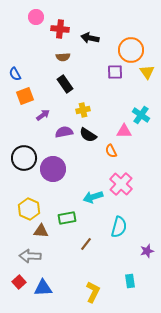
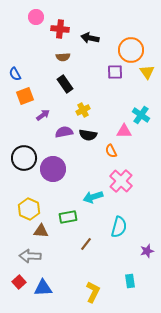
yellow cross: rotated 16 degrees counterclockwise
black semicircle: rotated 24 degrees counterclockwise
pink cross: moved 3 px up
green rectangle: moved 1 px right, 1 px up
